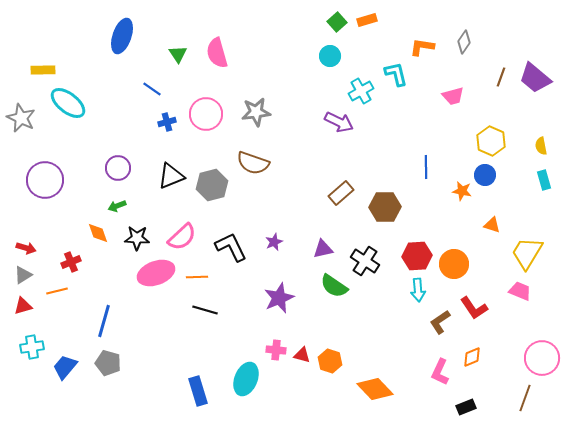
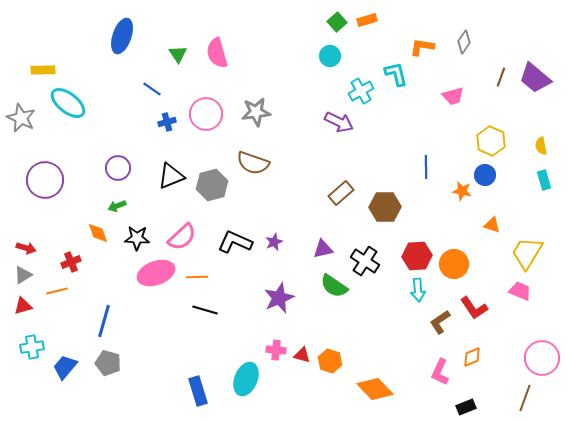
black L-shape at (231, 247): moved 4 px right, 5 px up; rotated 40 degrees counterclockwise
